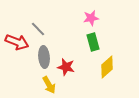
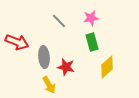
gray line: moved 21 px right, 8 px up
green rectangle: moved 1 px left
